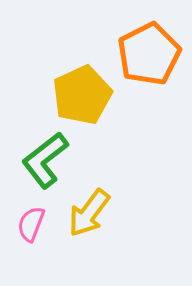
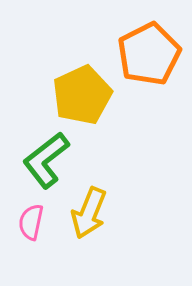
green L-shape: moved 1 px right
yellow arrow: rotated 15 degrees counterclockwise
pink semicircle: moved 2 px up; rotated 9 degrees counterclockwise
